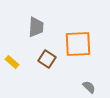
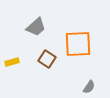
gray trapezoid: rotated 45 degrees clockwise
yellow rectangle: rotated 56 degrees counterclockwise
gray semicircle: rotated 80 degrees clockwise
